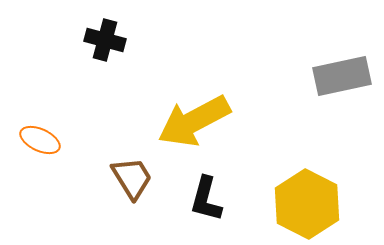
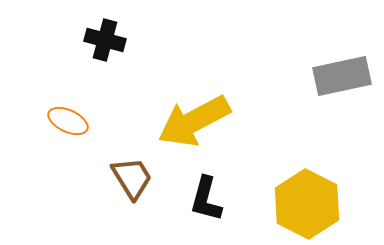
orange ellipse: moved 28 px right, 19 px up
